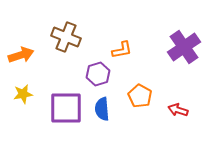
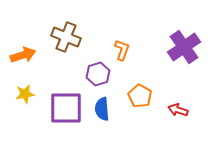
orange L-shape: rotated 60 degrees counterclockwise
orange arrow: moved 2 px right
yellow star: moved 2 px right
